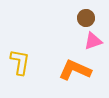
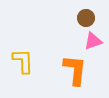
yellow L-shape: moved 3 px right, 1 px up; rotated 12 degrees counterclockwise
orange L-shape: rotated 72 degrees clockwise
